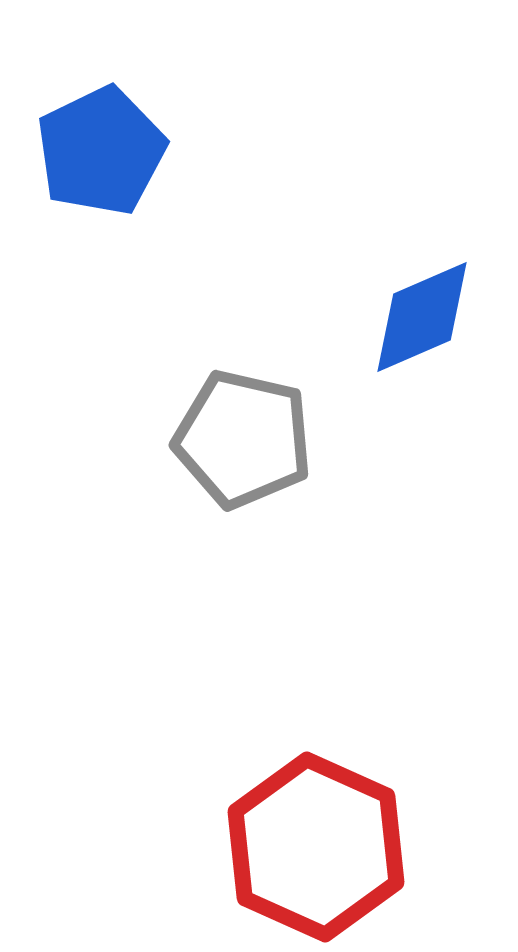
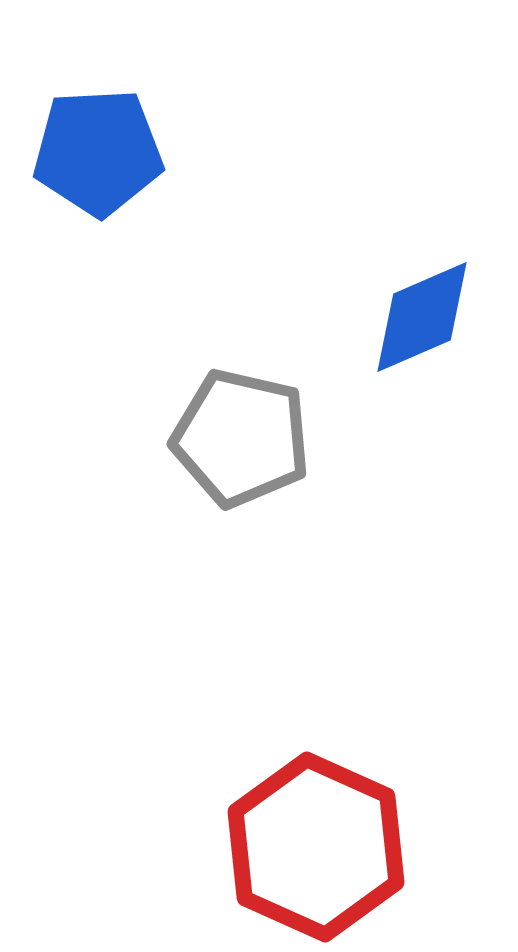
blue pentagon: moved 3 px left, 1 px down; rotated 23 degrees clockwise
gray pentagon: moved 2 px left, 1 px up
